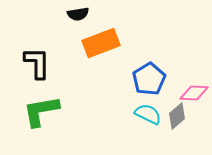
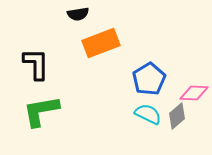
black L-shape: moved 1 px left, 1 px down
